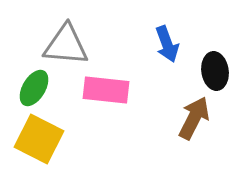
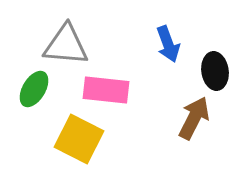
blue arrow: moved 1 px right
green ellipse: moved 1 px down
yellow square: moved 40 px right
